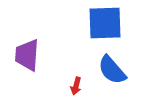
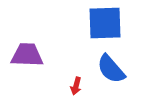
purple trapezoid: rotated 88 degrees clockwise
blue semicircle: moved 1 px left, 1 px up
